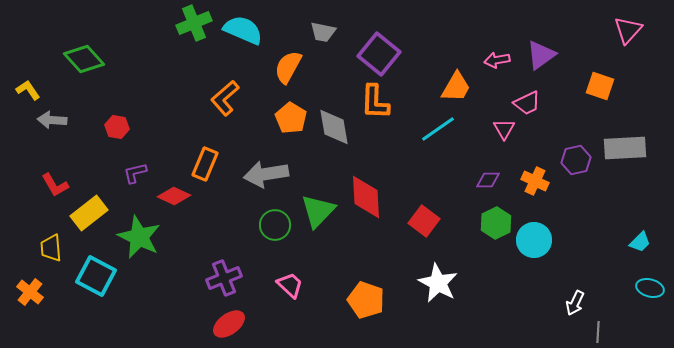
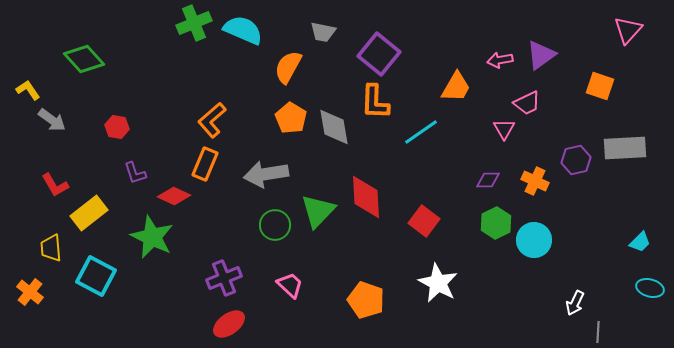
pink arrow at (497, 60): moved 3 px right
orange L-shape at (225, 98): moved 13 px left, 22 px down
gray arrow at (52, 120): rotated 148 degrees counterclockwise
cyan line at (438, 129): moved 17 px left, 3 px down
purple L-shape at (135, 173): rotated 95 degrees counterclockwise
green star at (139, 237): moved 13 px right
